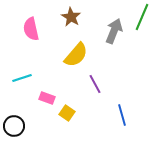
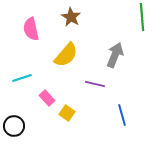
green line: rotated 28 degrees counterclockwise
gray arrow: moved 1 px right, 24 px down
yellow semicircle: moved 10 px left
purple line: rotated 48 degrees counterclockwise
pink rectangle: rotated 28 degrees clockwise
